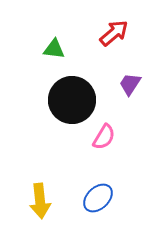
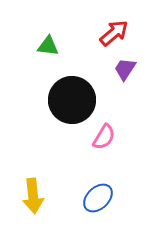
green triangle: moved 6 px left, 3 px up
purple trapezoid: moved 5 px left, 15 px up
yellow arrow: moved 7 px left, 5 px up
